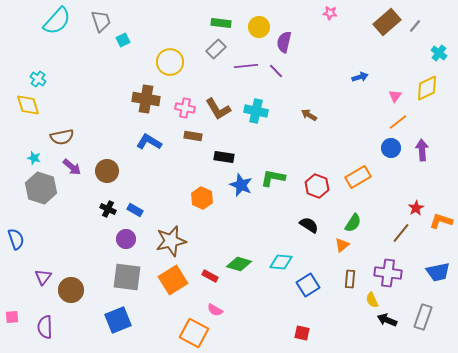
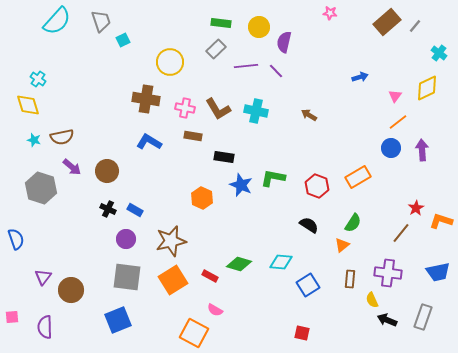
cyan star at (34, 158): moved 18 px up
